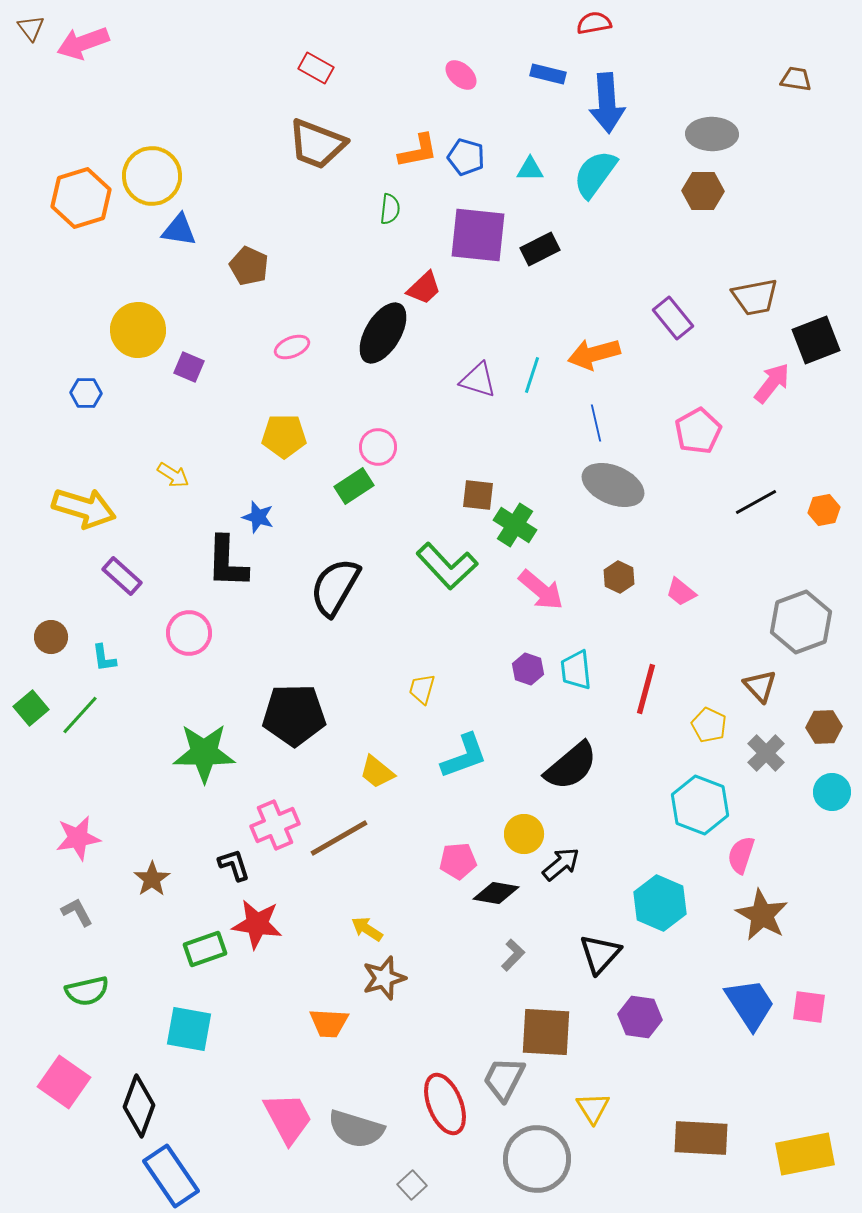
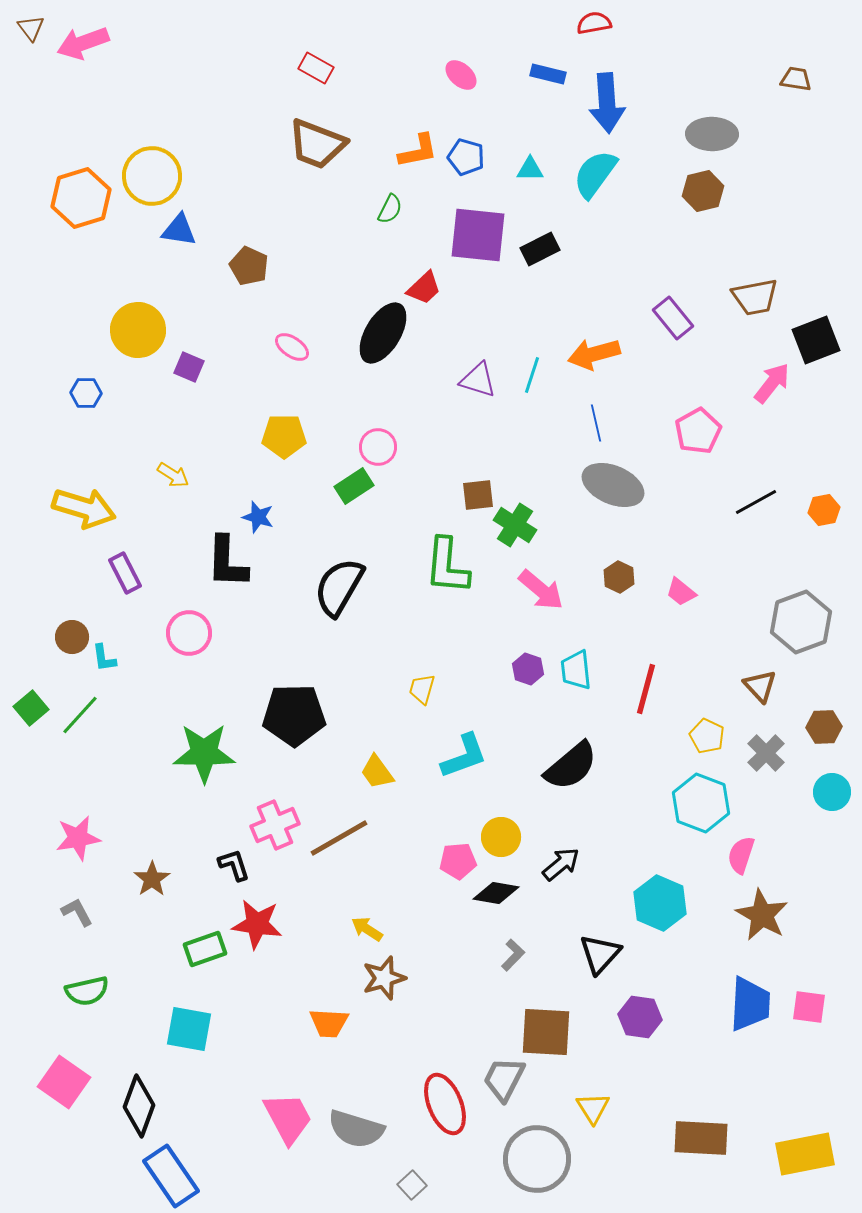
brown hexagon at (703, 191): rotated 15 degrees counterclockwise
green semicircle at (390, 209): rotated 20 degrees clockwise
pink ellipse at (292, 347): rotated 56 degrees clockwise
brown square at (478, 495): rotated 12 degrees counterclockwise
green L-shape at (447, 566): rotated 48 degrees clockwise
purple rectangle at (122, 576): moved 3 px right, 3 px up; rotated 21 degrees clockwise
black semicircle at (335, 587): moved 4 px right
brown circle at (51, 637): moved 21 px right
yellow pentagon at (709, 725): moved 2 px left, 11 px down
yellow trapezoid at (377, 772): rotated 15 degrees clockwise
cyan hexagon at (700, 805): moved 1 px right, 2 px up
yellow circle at (524, 834): moved 23 px left, 3 px down
blue trapezoid at (750, 1004): rotated 36 degrees clockwise
